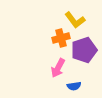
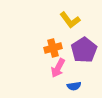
yellow L-shape: moved 5 px left
orange cross: moved 8 px left, 10 px down
purple pentagon: rotated 15 degrees counterclockwise
